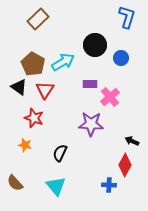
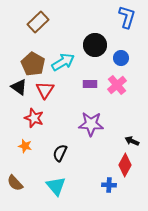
brown rectangle: moved 3 px down
pink cross: moved 7 px right, 12 px up
orange star: moved 1 px down
